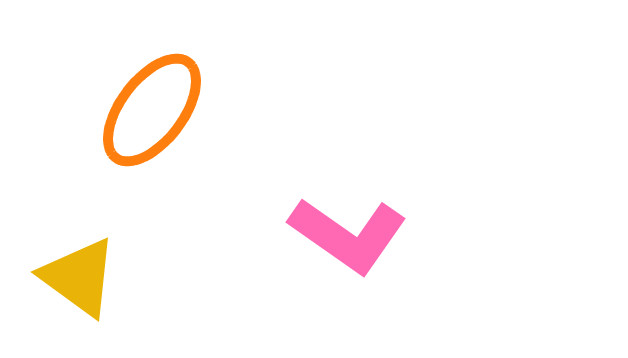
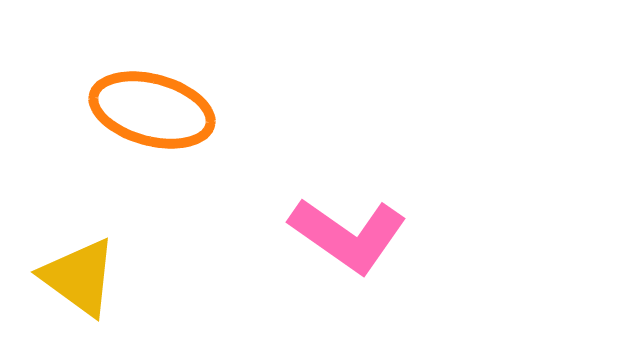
orange ellipse: rotated 68 degrees clockwise
